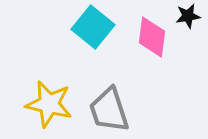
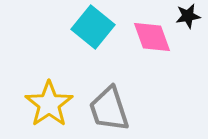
pink diamond: rotated 27 degrees counterclockwise
yellow star: rotated 24 degrees clockwise
gray trapezoid: moved 1 px up
